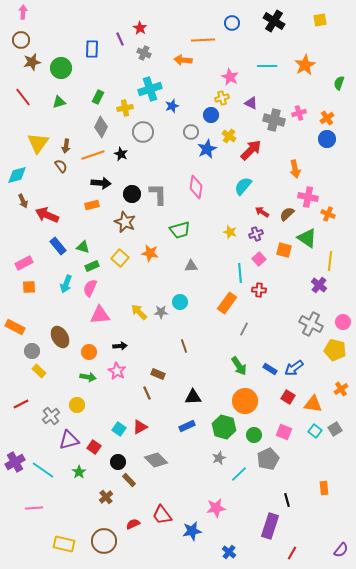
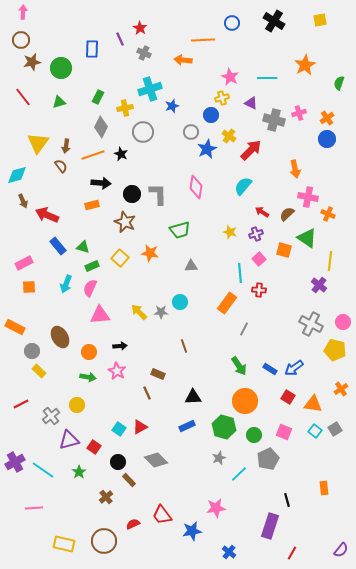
cyan line at (267, 66): moved 12 px down
